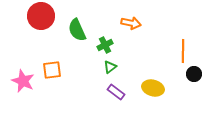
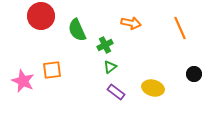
orange line: moved 3 px left, 23 px up; rotated 25 degrees counterclockwise
